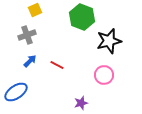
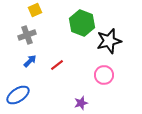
green hexagon: moved 6 px down
red line: rotated 64 degrees counterclockwise
blue ellipse: moved 2 px right, 3 px down
